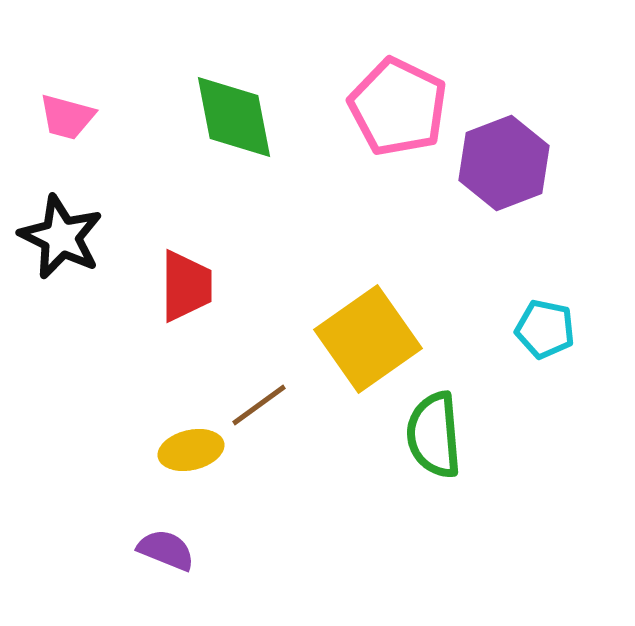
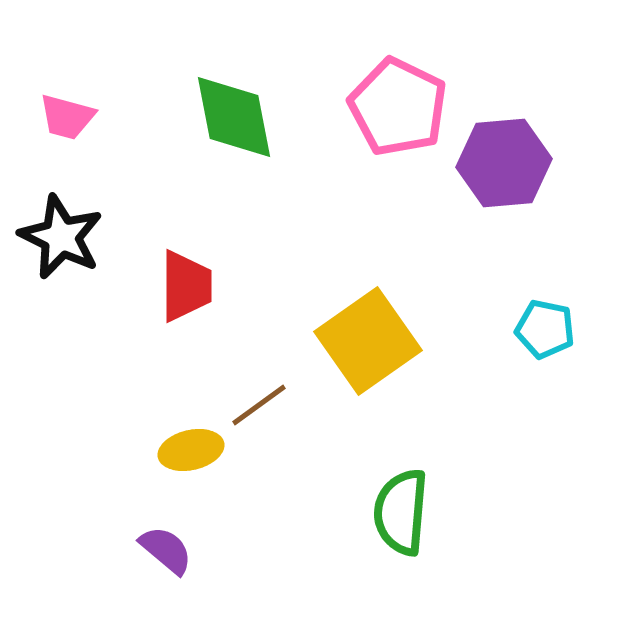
purple hexagon: rotated 16 degrees clockwise
yellow square: moved 2 px down
green semicircle: moved 33 px left, 77 px down; rotated 10 degrees clockwise
purple semicircle: rotated 18 degrees clockwise
